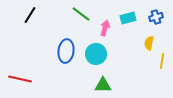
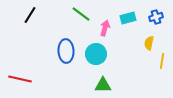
blue ellipse: rotated 10 degrees counterclockwise
